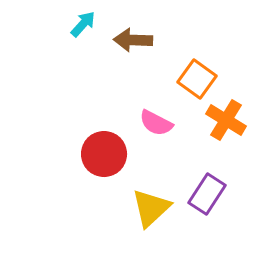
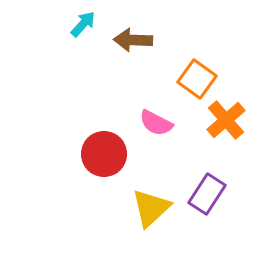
orange cross: rotated 18 degrees clockwise
